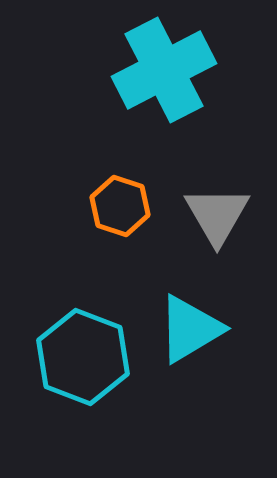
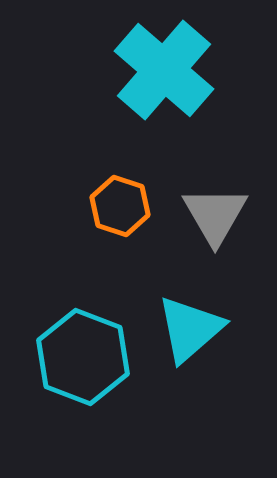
cyan cross: rotated 22 degrees counterclockwise
gray triangle: moved 2 px left
cyan triangle: rotated 10 degrees counterclockwise
